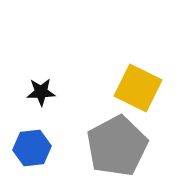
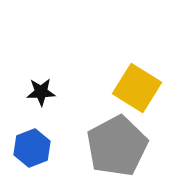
yellow square: moved 1 px left; rotated 6 degrees clockwise
blue hexagon: rotated 15 degrees counterclockwise
